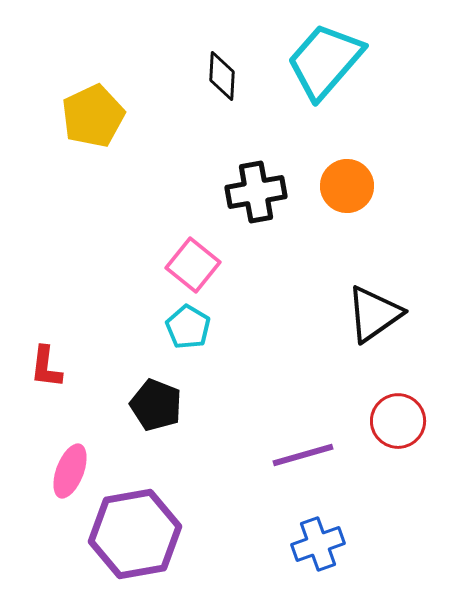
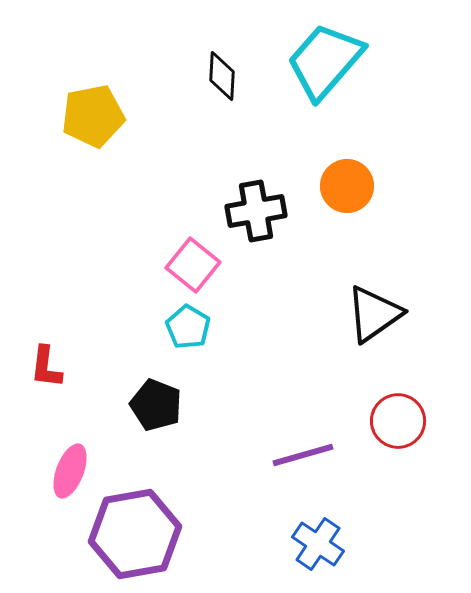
yellow pentagon: rotated 14 degrees clockwise
black cross: moved 19 px down
blue cross: rotated 36 degrees counterclockwise
